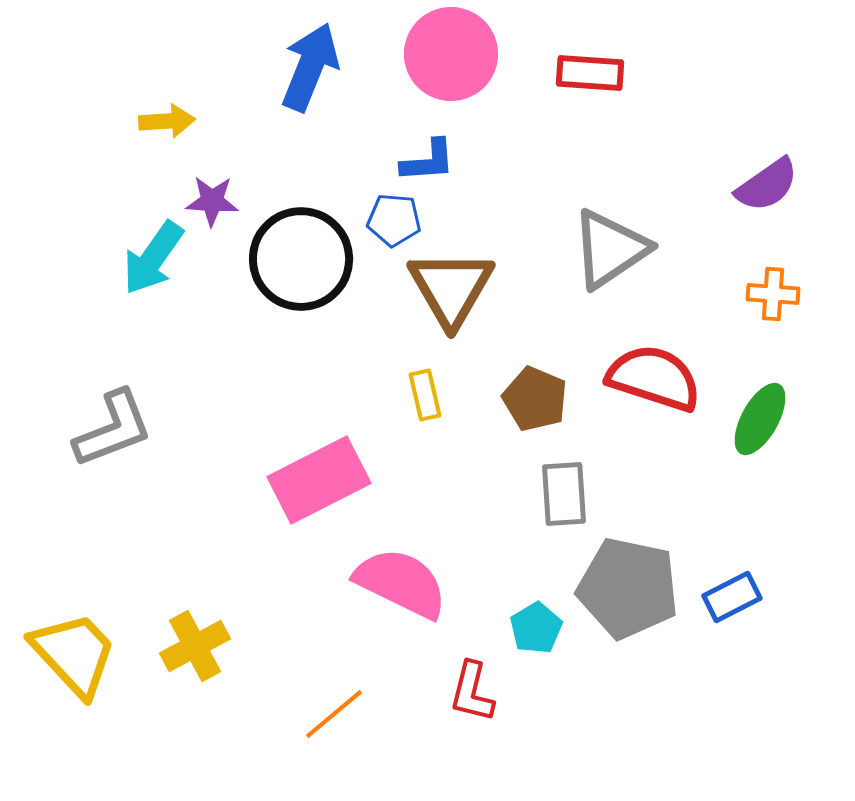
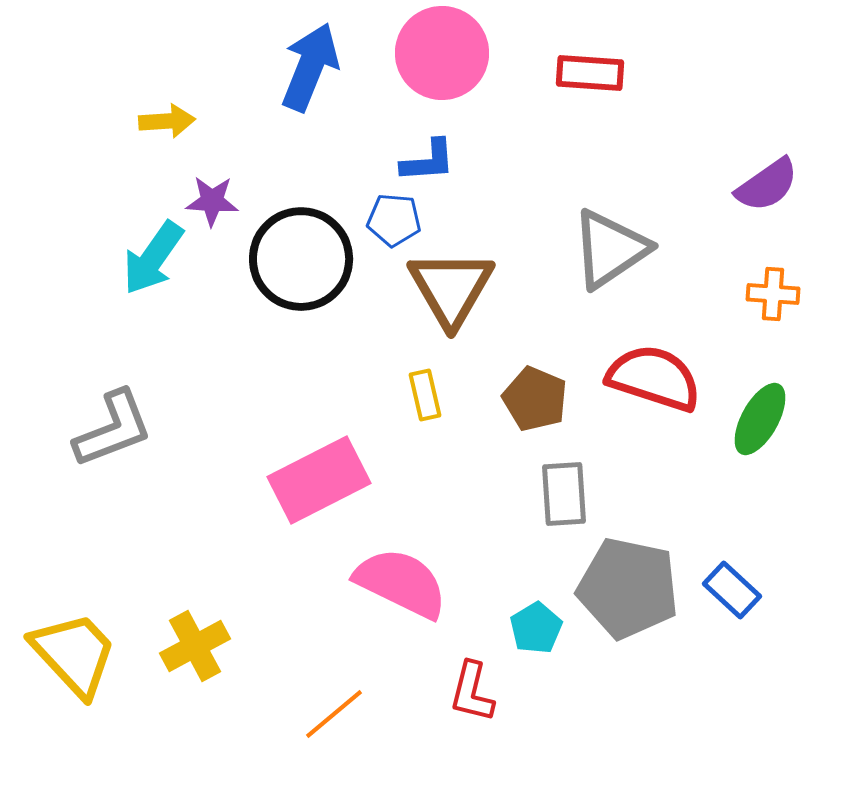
pink circle: moved 9 px left, 1 px up
blue rectangle: moved 7 px up; rotated 70 degrees clockwise
